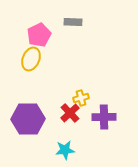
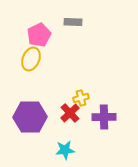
purple hexagon: moved 2 px right, 2 px up
